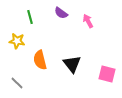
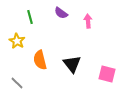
pink arrow: rotated 24 degrees clockwise
yellow star: rotated 21 degrees clockwise
